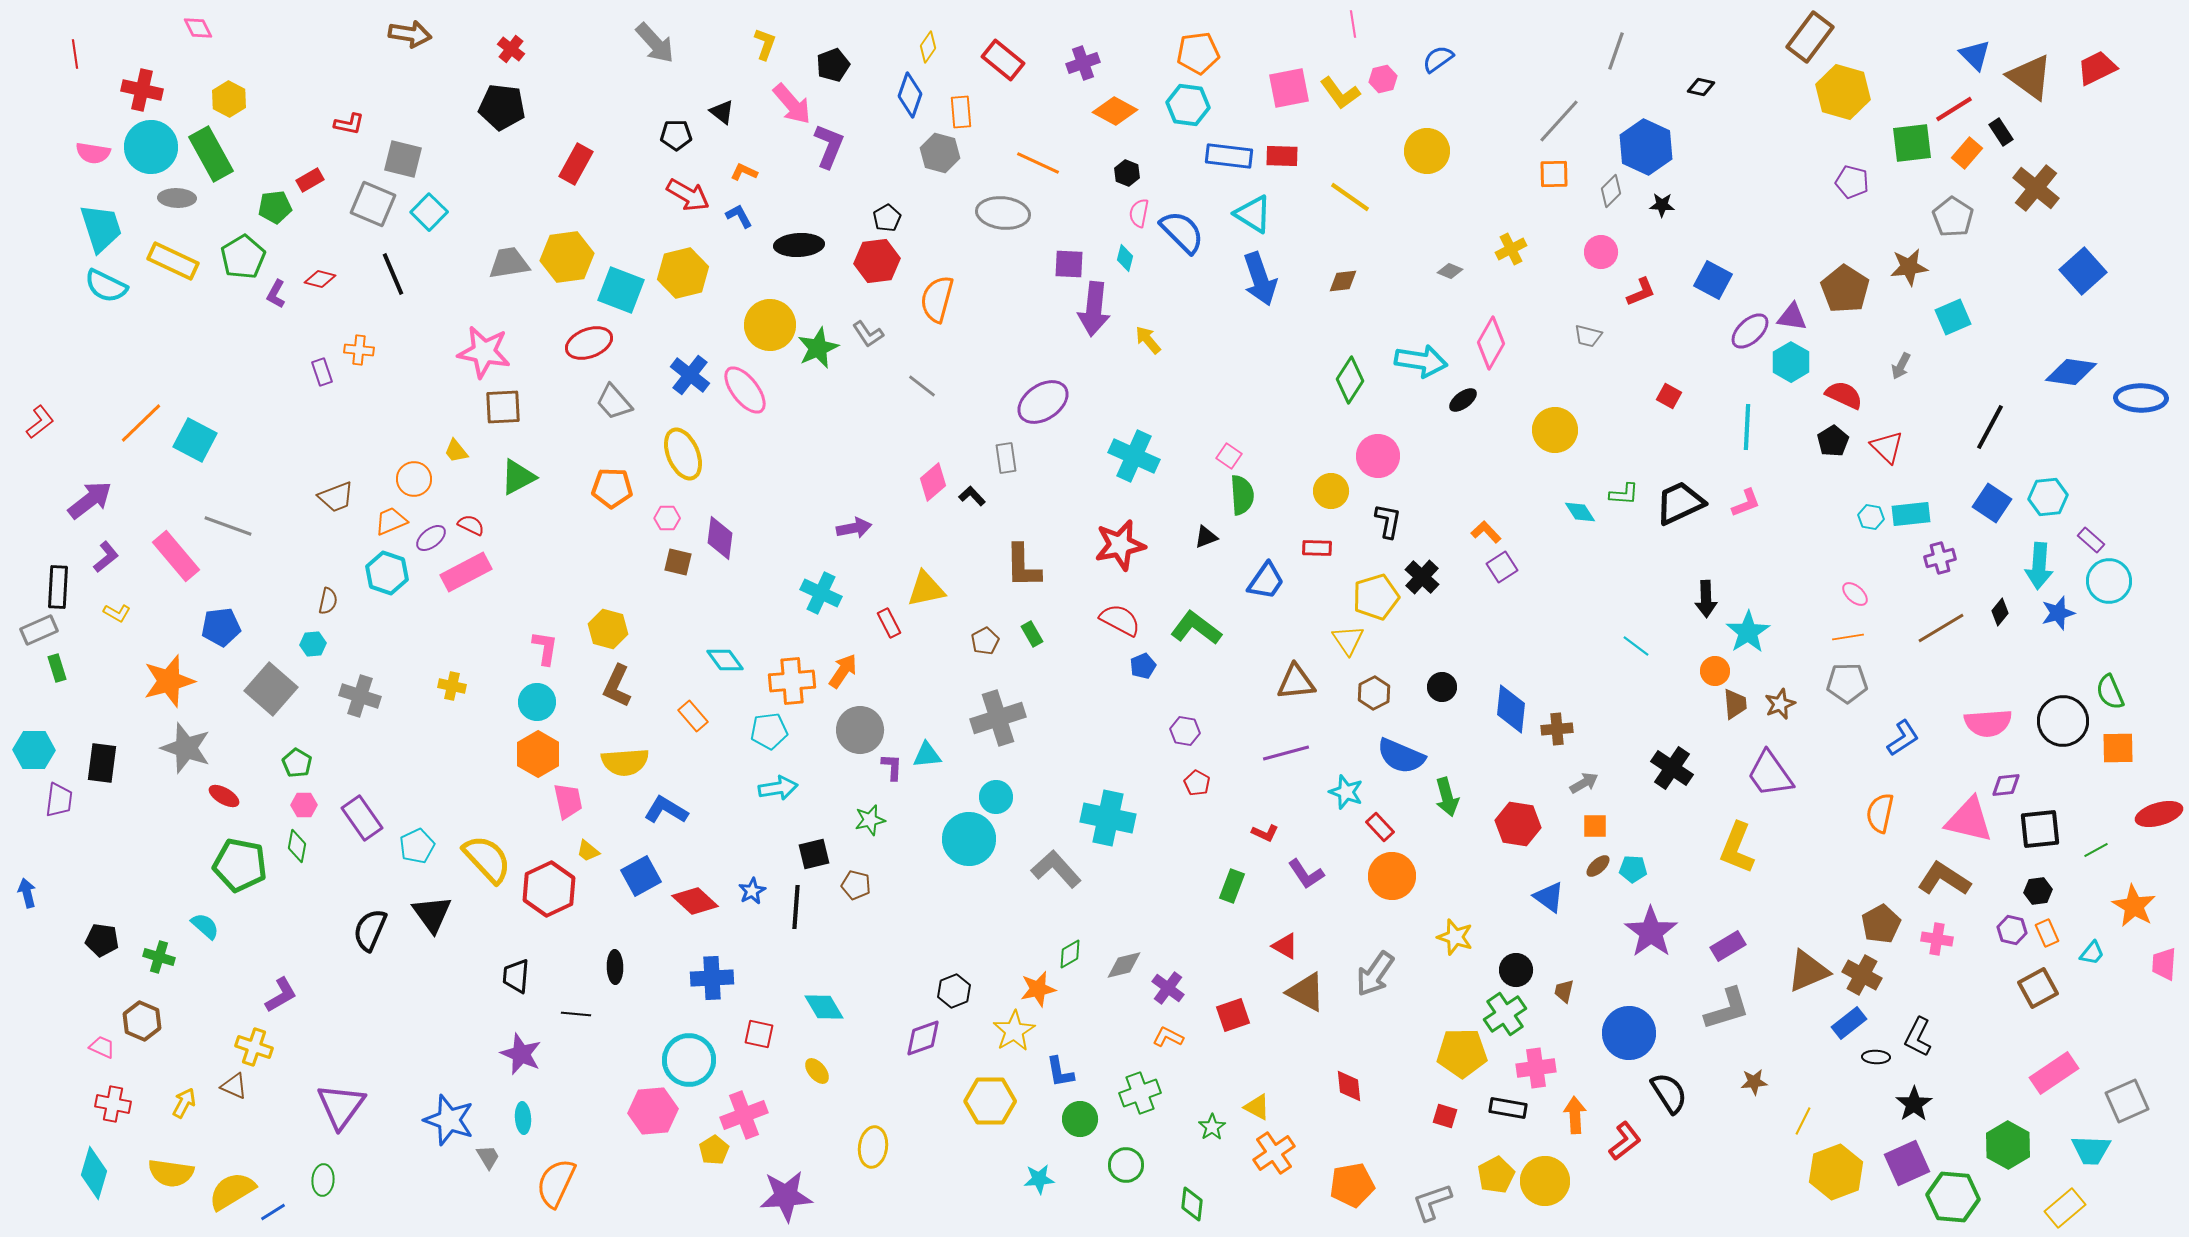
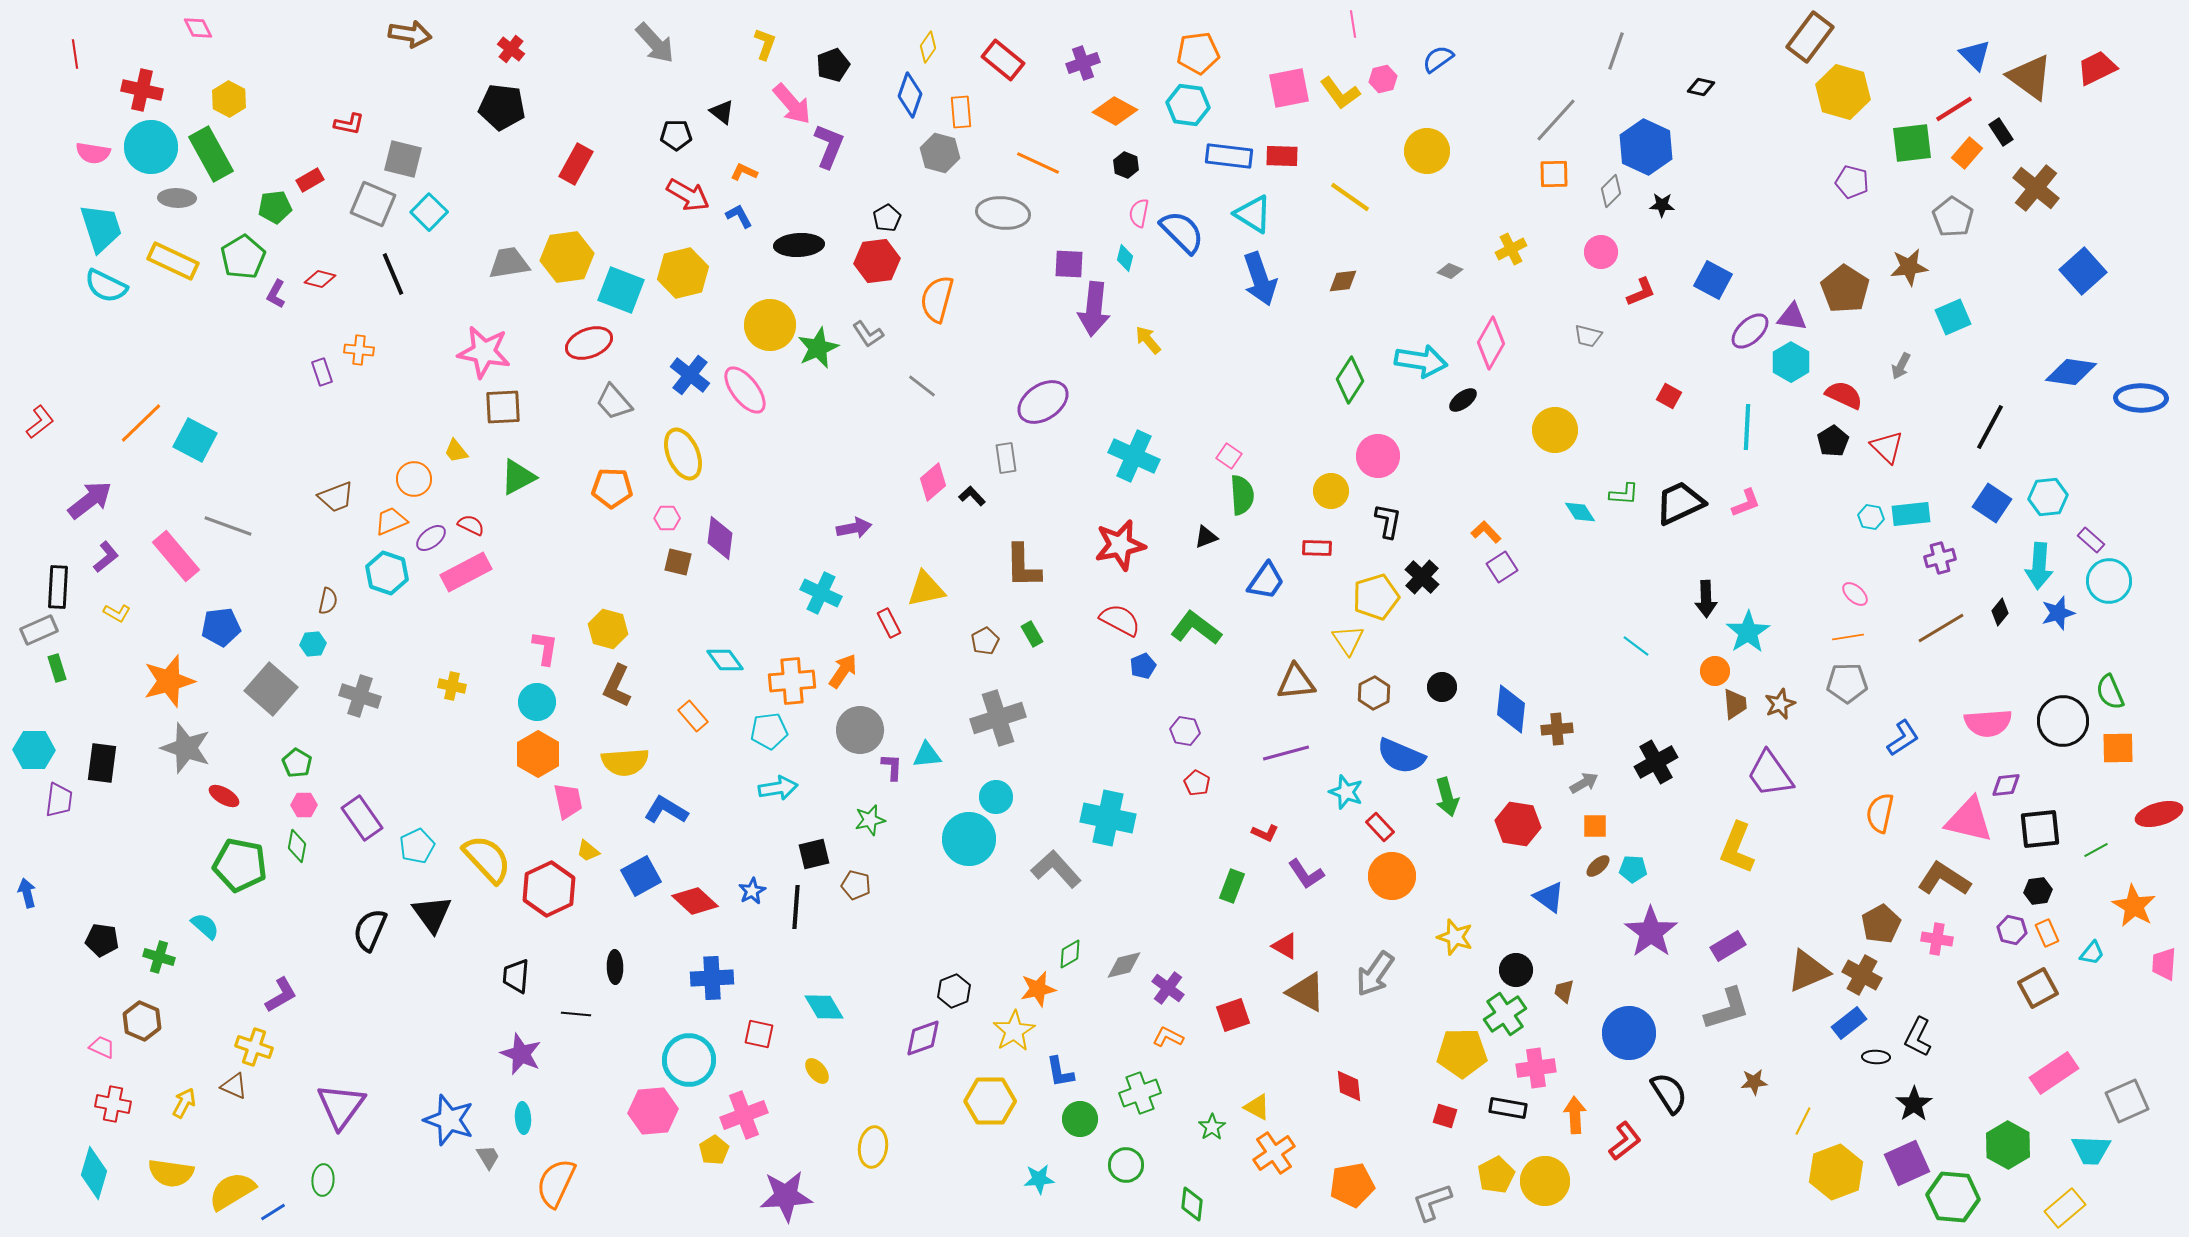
gray line at (1559, 121): moved 3 px left, 1 px up
black hexagon at (1127, 173): moved 1 px left, 8 px up
black cross at (1672, 768): moved 16 px left, 6 px up; rotated 27 degrees clockwise
